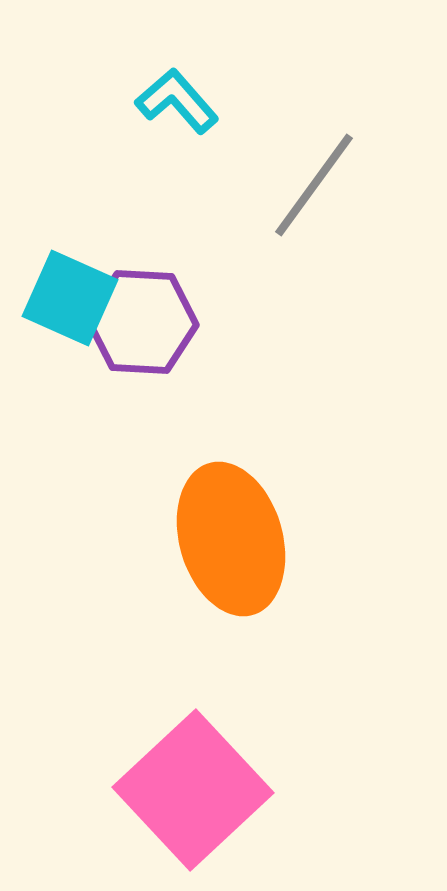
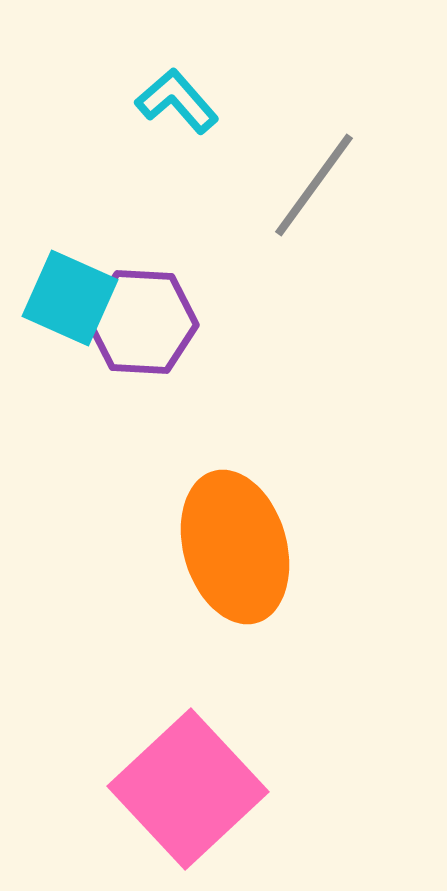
orange ellipse: moved 4 px right, 8 px down
pink square: moved 5 px left, 1 px up
